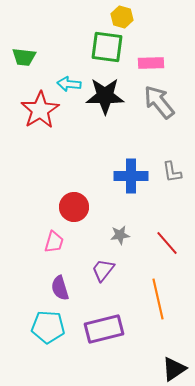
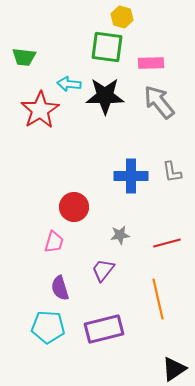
red line: rotated 64 degrees counterclockwise
